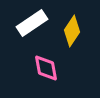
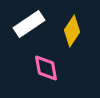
white rectangle: moved 3 px left, 1 px down
